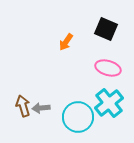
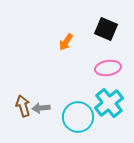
pink ellipse: rotated 25 degrees counterclockwise
